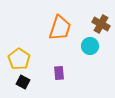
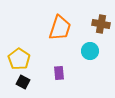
brown cross: rotated 18 degrees counterclockwise
cyan circle: moved 5 px down
